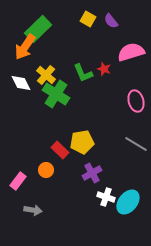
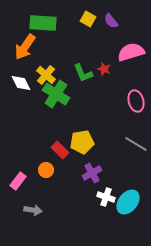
green rectangle: moved 5 px right, 6 px up; rotated 48 degrees clockwise
